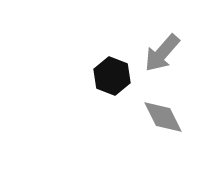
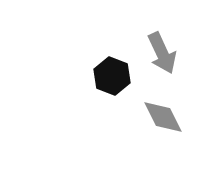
gray arrow: rotated 66 degrees counterclockwise
